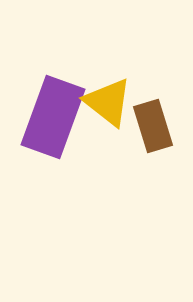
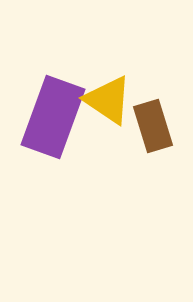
yellow triangle: moved 2 px up; rotated 4 degrees counterclockwise
